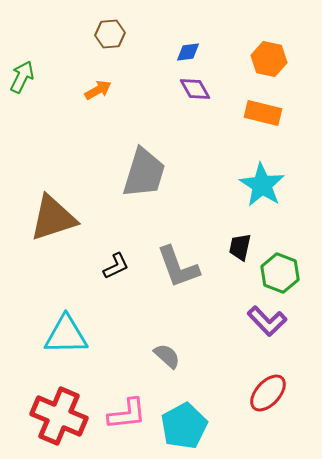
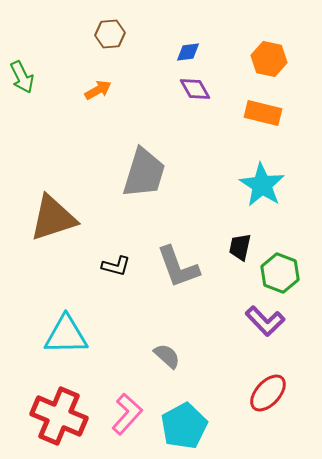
green arrow: rotated 128 degrees clockwise
black L-shape: rotated 40 degrees clockwise
purple L-shape: moved 2 px left
pink L-shape: rotated 42 degrees counterclockwise
